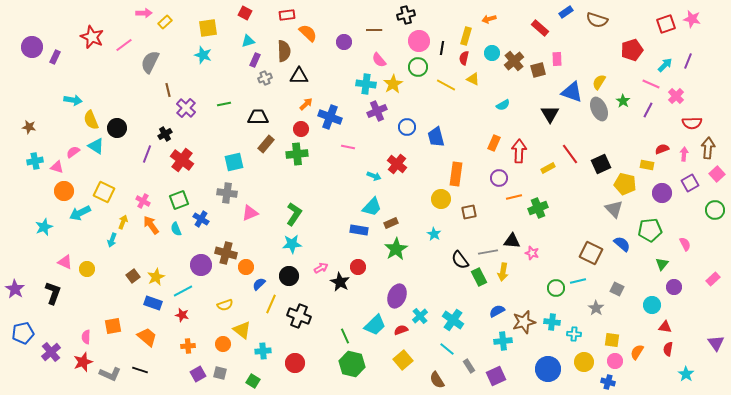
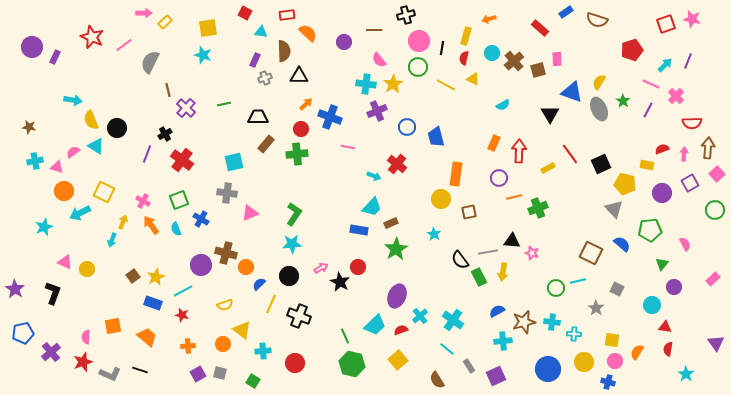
cyan triangle at (248, 41): moved 13 px right, 9 px up; rotated 24 degrees clockwise
yellow square at (403, 360): moved 5 px left
